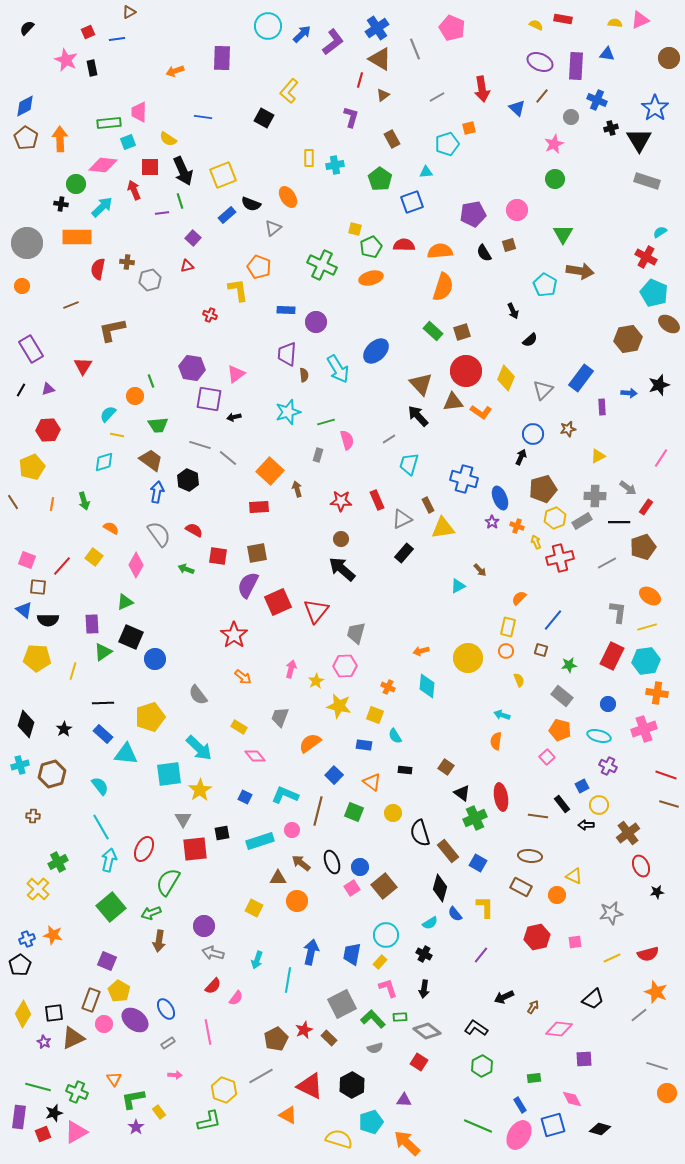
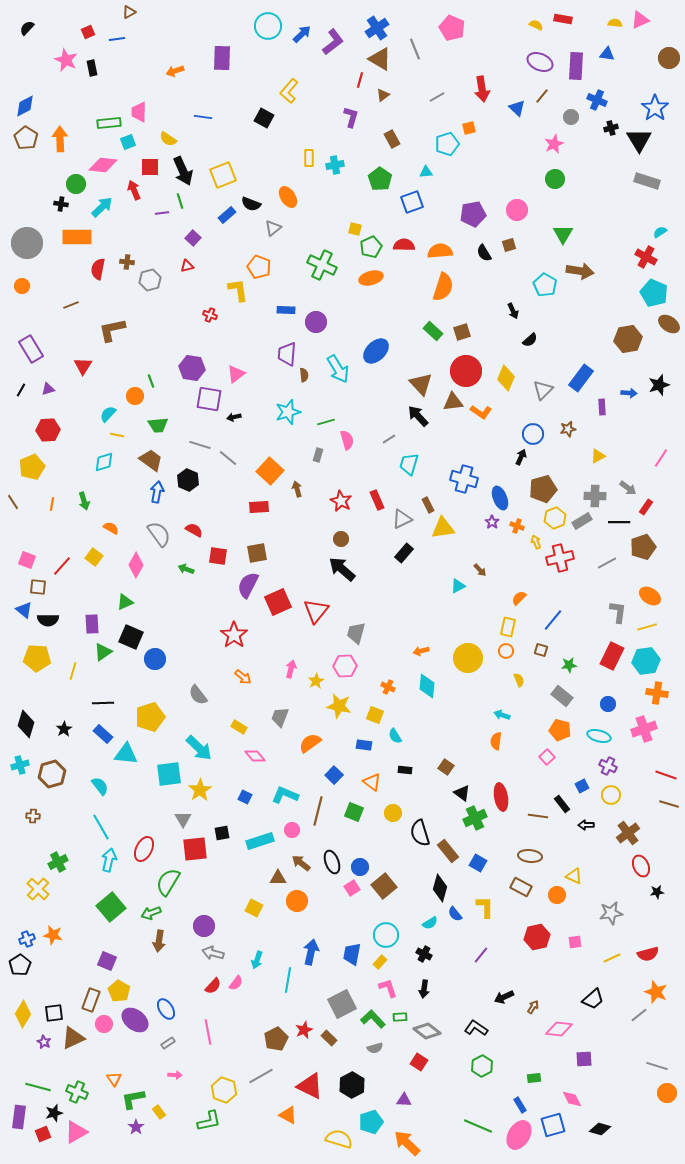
red star at (341, 501): rotated 25 degrees clockwise
yellow circle at (599, 805): moved 12 px right, 10 px up
pink semicircle at (236, 998): moved 15 px up
